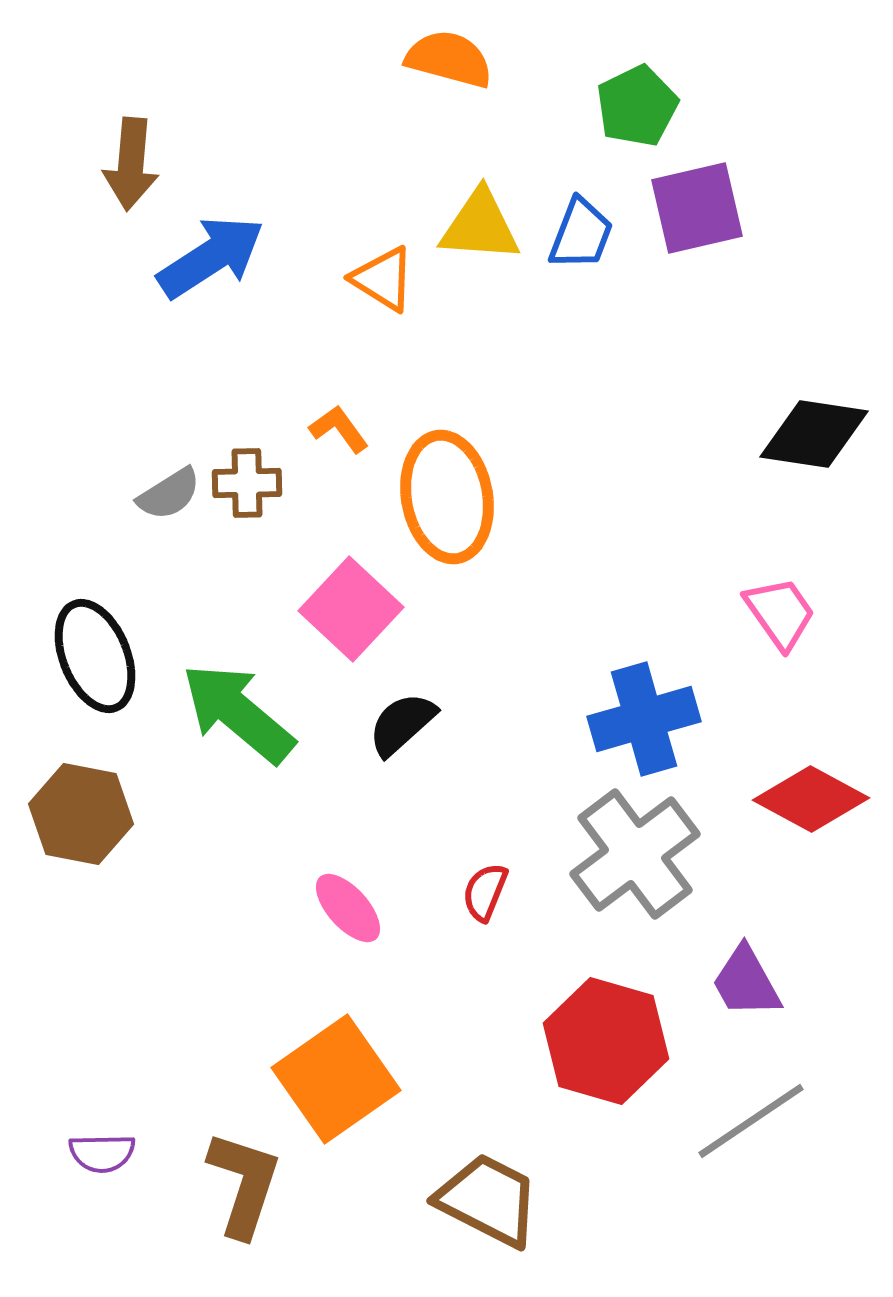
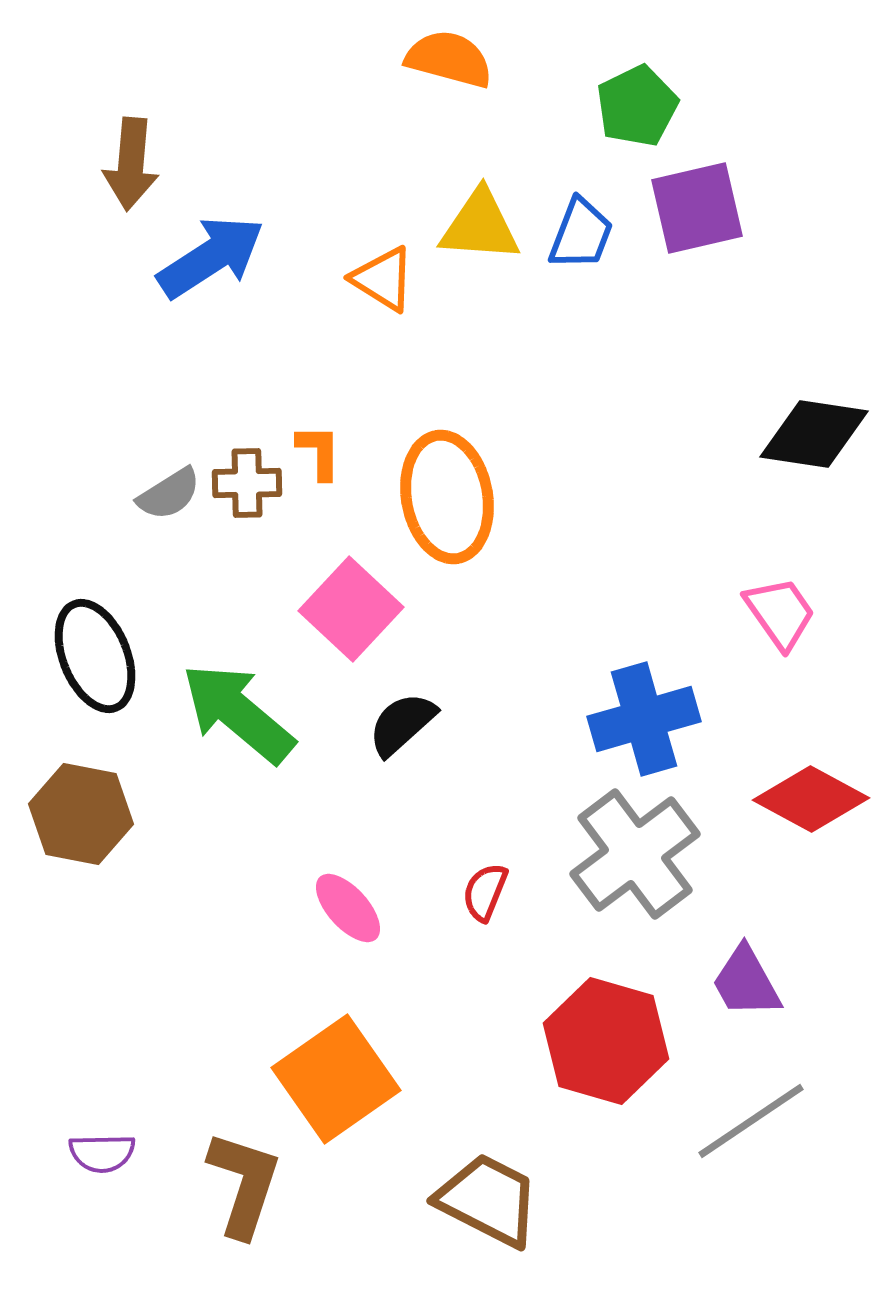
orange L-shape: moved 20 px left, 23 px down; rotated 36 degrees clockwise
